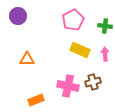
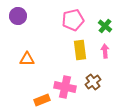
pink pentagon: rotated 15 degrees clockwise
green cross: rotated 32 degrees clockwise
yellow rectangle: rotated 60 degrees clockwise
pink arrow: moved 3 px up
brown cross: rotated 21 degrees counterclockwise
pink cross: moved 3 px left, 1 px down
orange rectangle: moved 6 px right
